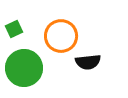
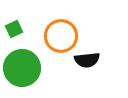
black semicircle: moved 1 px left, 2 px up
green circle: moved 2 px left
